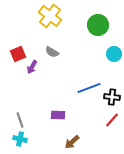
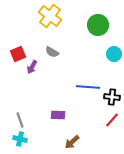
blue line: moved 1 px left, 1 px up; rotated 25 degrees clockwise
